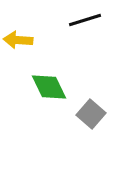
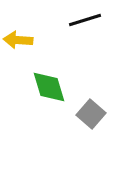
green diamond: rotated 9 degrees clockwise
